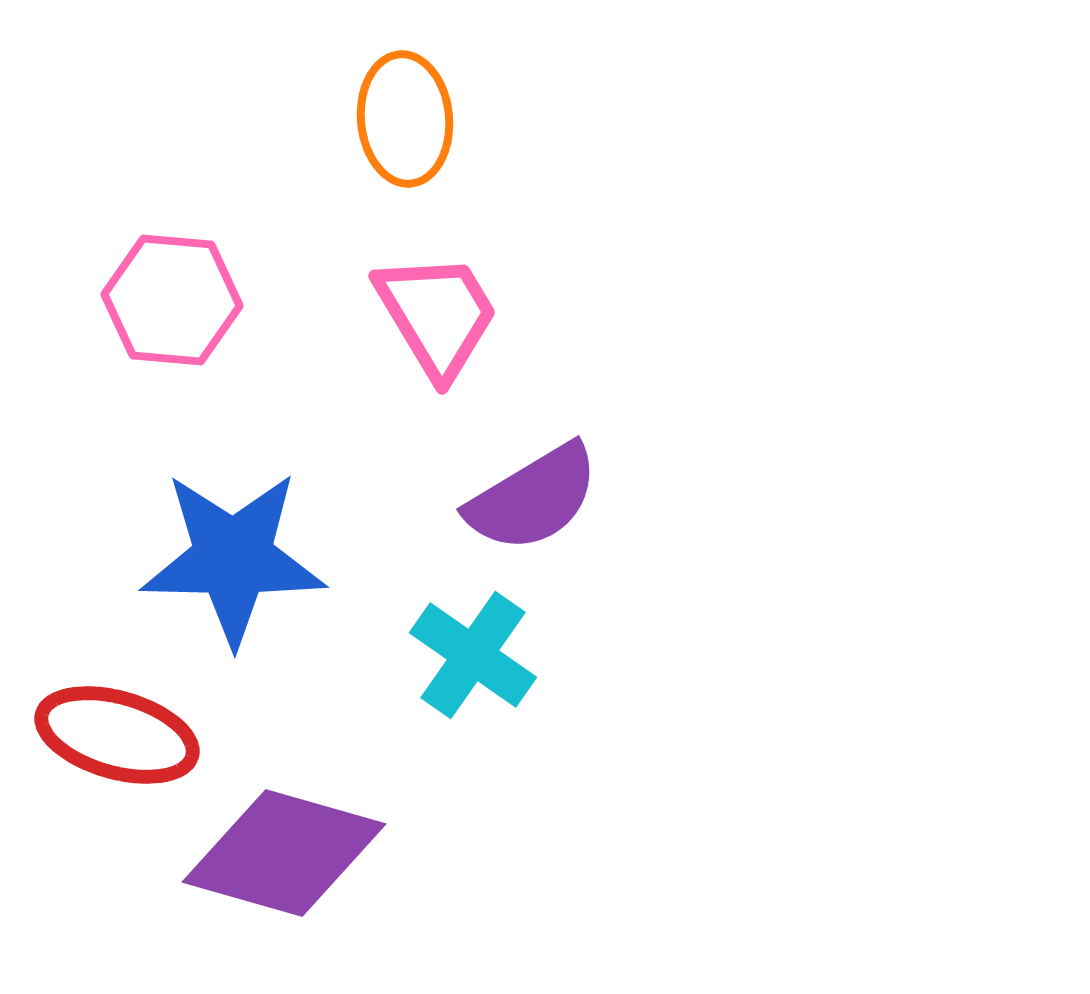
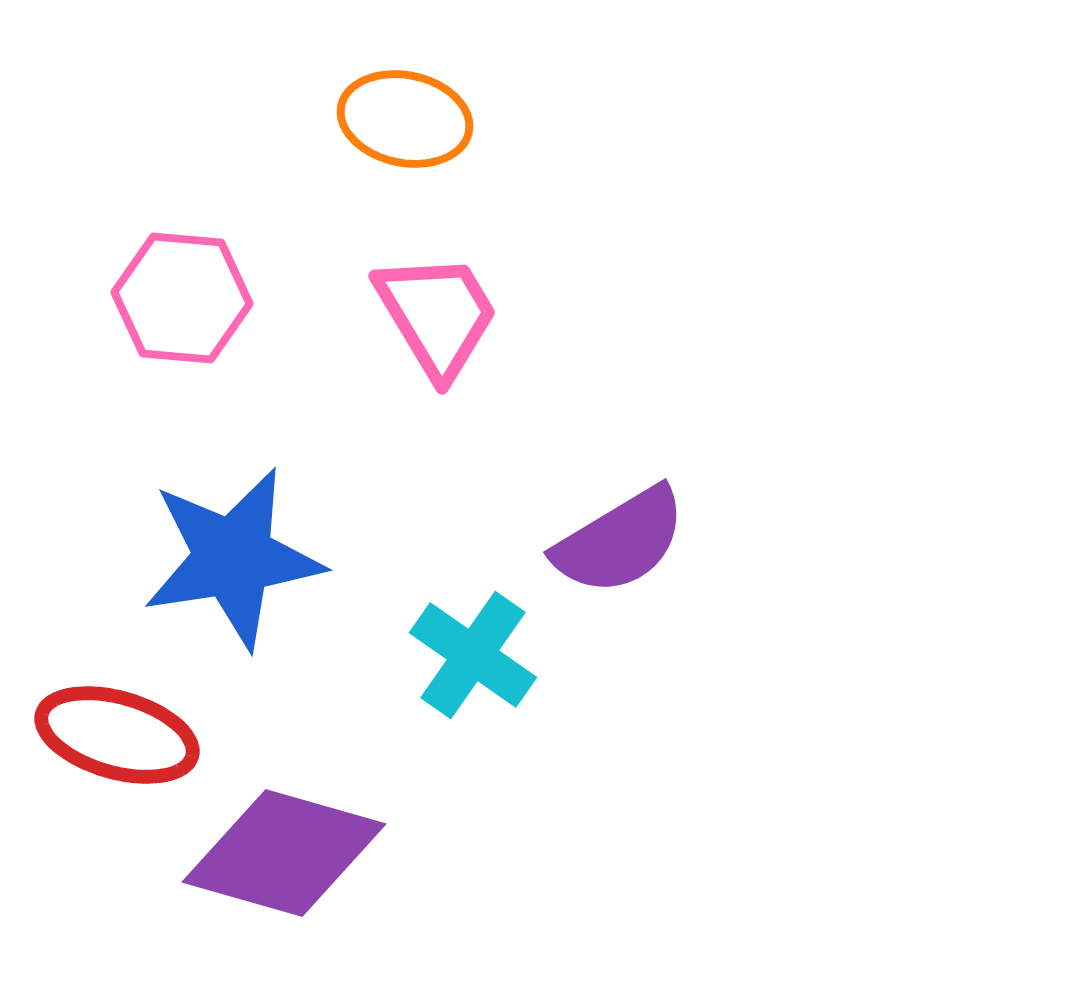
orange ellipse: rotated 73 degrees counterclockwise
pink hexagon: moved 10 px right, 2 px up
purple semicircle: moved 87 px right, 43 px down
blue star: rotated 10 degrees counterclockwise
